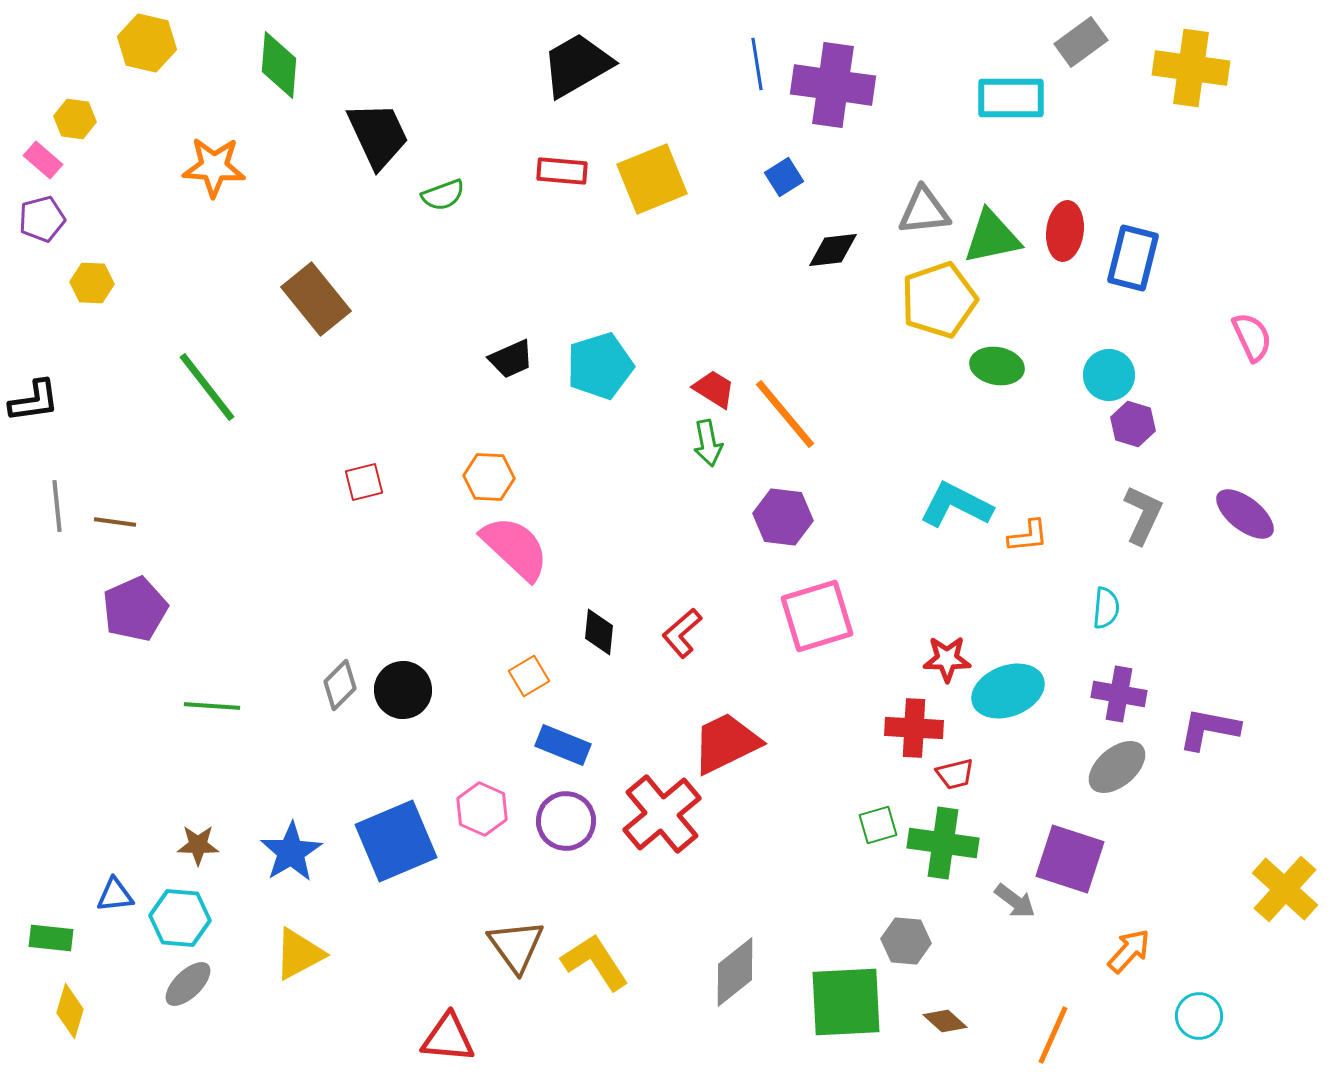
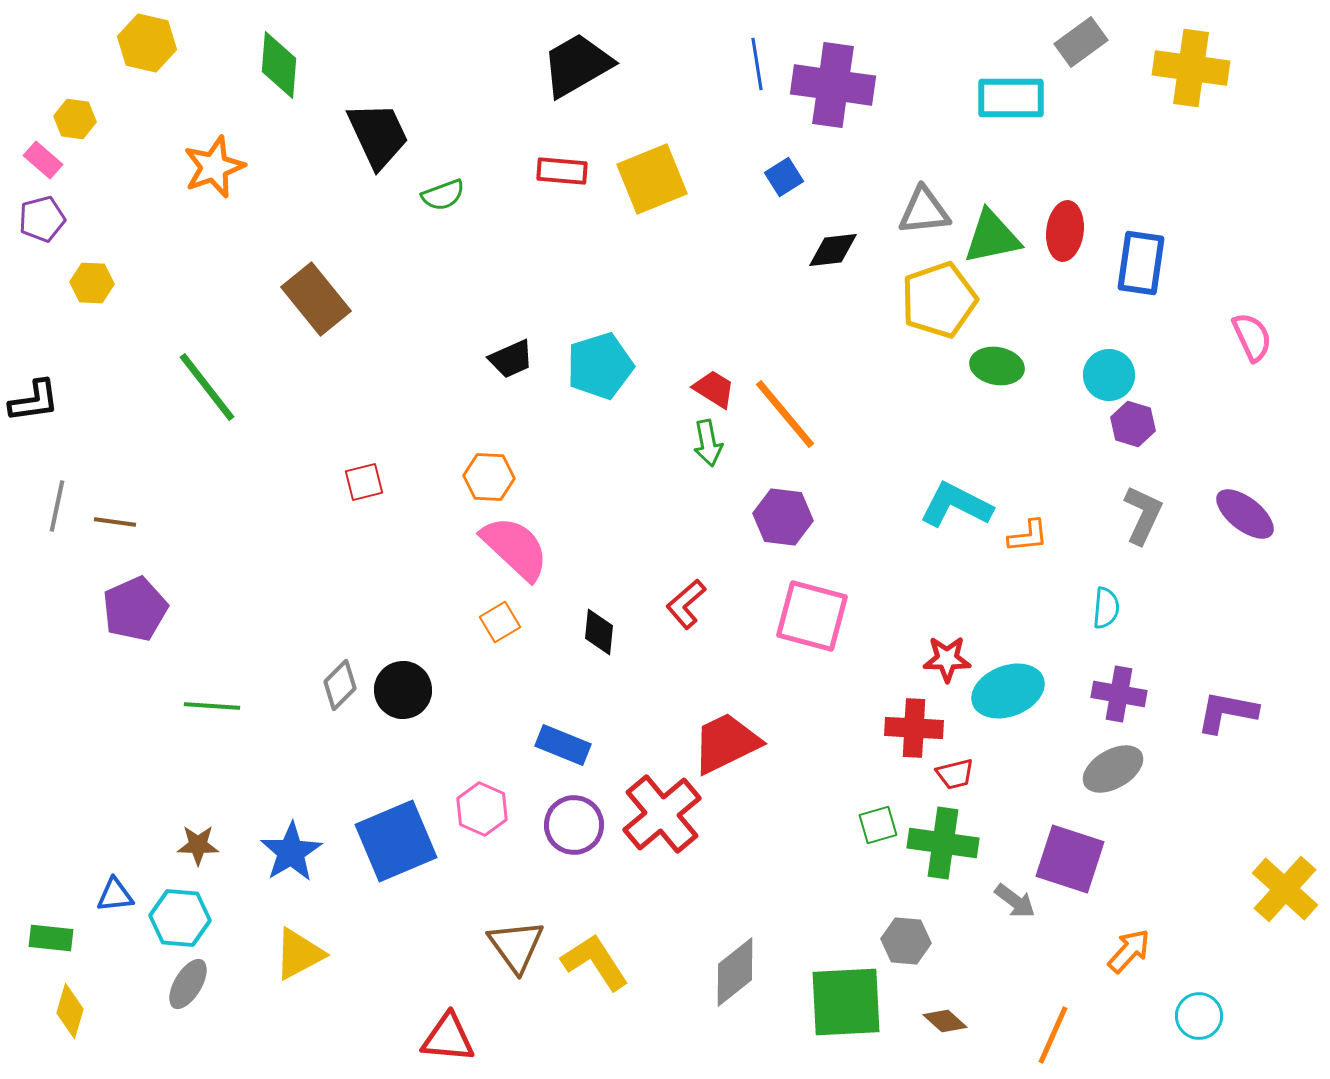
orange star at (214, 167): rotated 24 degrees counterclockwise
blue rectangle at (1133, 258): moved 8 px right, 5 px down; rotated 6 degrees counterclockwise
gray line at (57, 506): rotated 18 degrees clockwise
pink square at (817, 616): moved 5 px left; rotated 32 degrees clockwise
red L-shape at (682, 633): moved 4 px right, 29 px up
orange square at (529, 676): moved 29 px left, 54 px up
purple L-shape at (1209, 729): moved 18 px right, 17 px up
gray ellipse at (1117, 767): moved 4 px left, 2 px down; rotated 10 degrees clockwise
purple circle at (566, 821): moved 8 px right, 4 px down
gray ellipse at (188, 984): rotated 15 degrees counterclockwise
